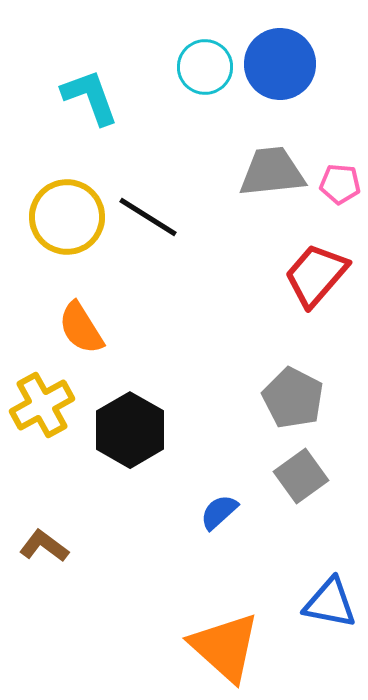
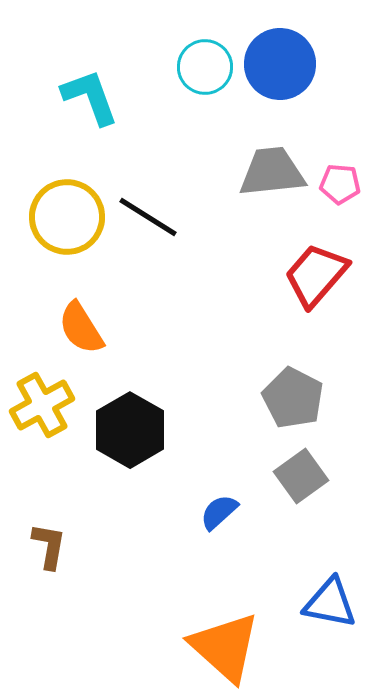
brown L-shape: moved 5 px right; rotated 63 degrees clockwise
